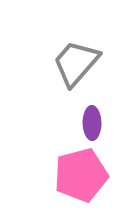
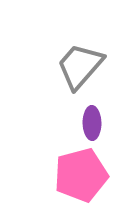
gray trapezoid: moved 4 px right, 3 px down
